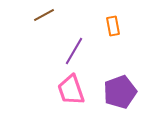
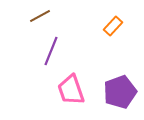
brown line: moved 4 px left, 1 px down
orange rectangle: rotated 54 degrees clockwise
purple line: moved 23 px left; rotated 8 degrees counterclockwise
